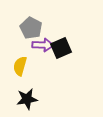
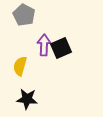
gray pentagon: moved 7 px left, 13 px up
purple arrow: moved 1 px right; rotated 90 degrees counterclockwise
black star: rotated 15 degrees clockwise
